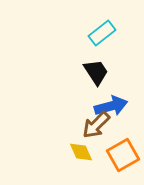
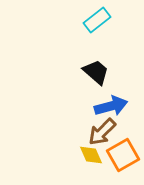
cyan rectangle: moved 5 px left, 13 px up
black trapezoid: rotated 16 degrees counterclockwise
brown arrow: moved 6 px right, 7 px down
yellow diamond: moved 10 px right, 3 px down
